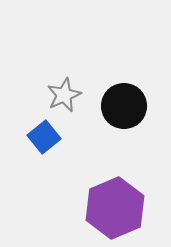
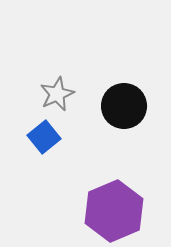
gray star: moved 7 px left, 1 px up
purple hexagon: moved 1 px left, 3 px down
